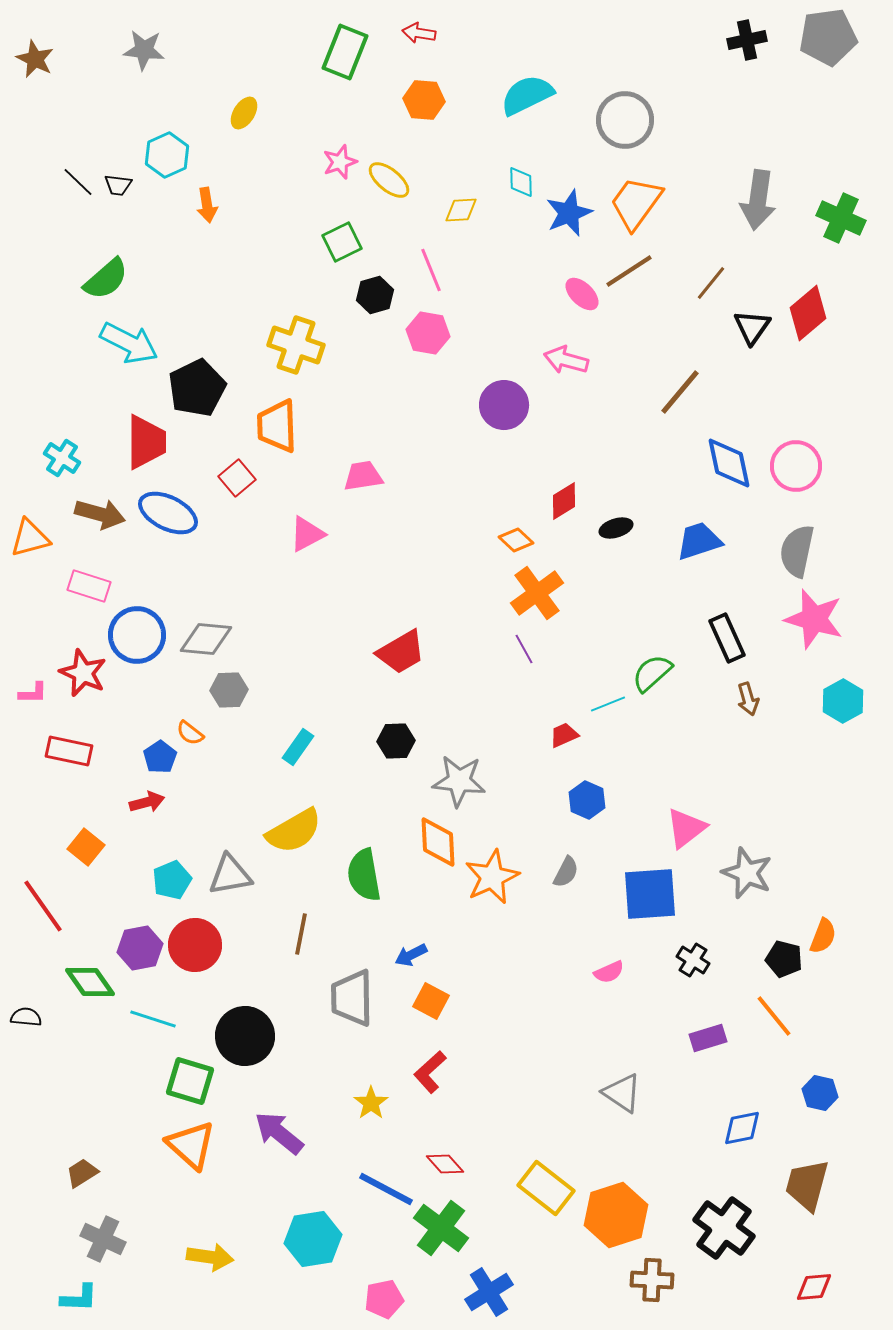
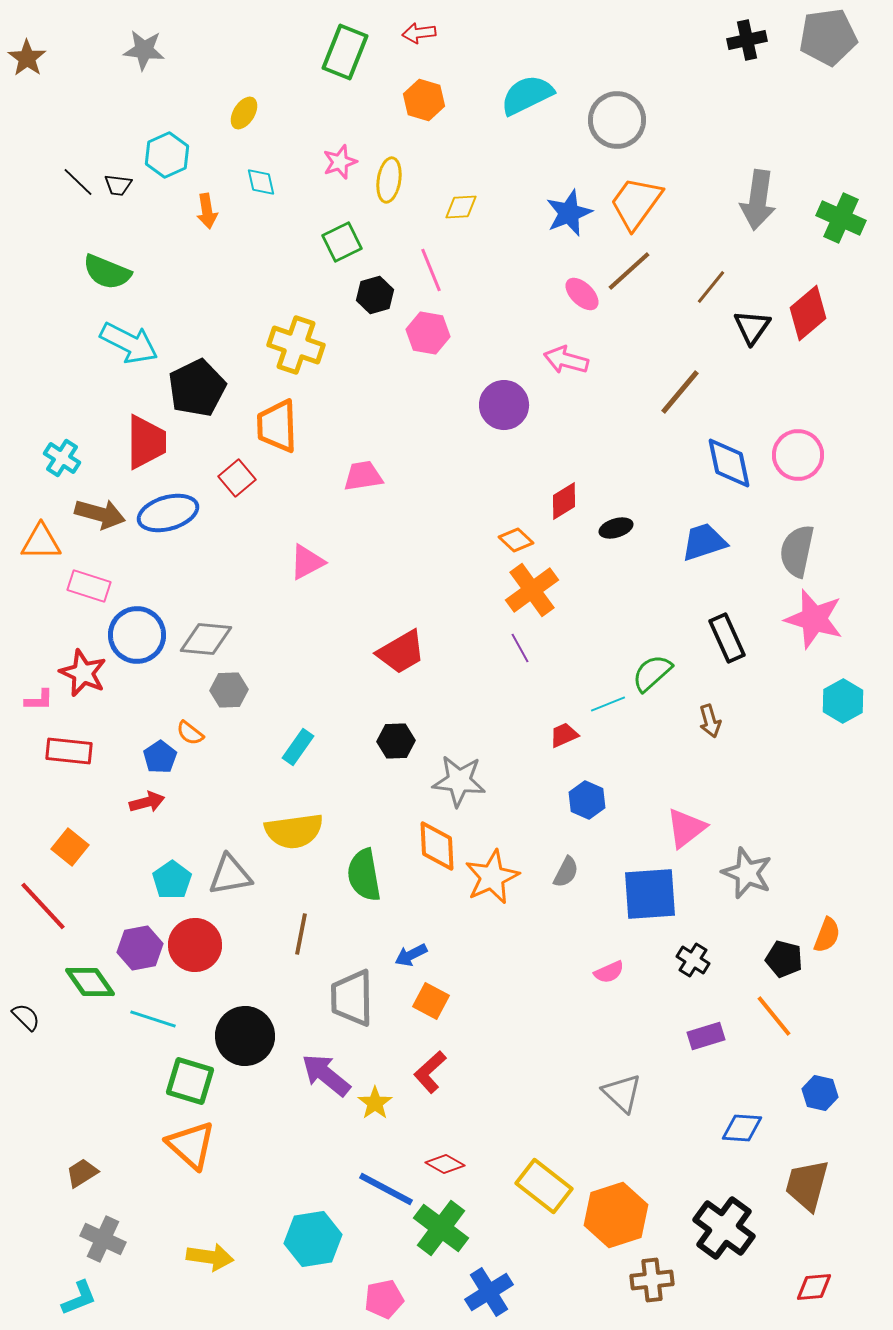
red arrow at (419, 33): rotated 16 degrees counterclockwise
brown star at (35, 59): moved 8 px left, 1 px up; rotated 9 degrees clockwise
orange hexagon at (424, 100): rotated 12 degrees clockwise
gray circle at (625, 120): moved 8 px left
yellow ellipse at (389, 180): rotated 60 degrees clockwise
cyan diamond at (521, 182): moved 260 px left; rotated 12 degrees counterclockwise
orange arrow at (207, 205): moved 6 px down
yellow diamond at (461, 210): moved 3 px up
brown line at (629, 271): rotated 9 degrees counterclockwise
green semicircle at (106, 279): moved 1 px right, 7 px up; rotated 63 degrees clockwise
brown line at (711, 283): moved 4 px down
pink circle at (796, 466): moved 2 px right, 11 px up
blue ellipse at (168, 513): rotated 42 degrees counterclockwise
pink triangle at (307, 534): moved 28 px down
orange triangle at (30, 538): moved 11 px right, 4 px down; rotated 15 degrees clockwise
blue trapezoid at (699, 541): moved 5 px right, 1 px down
orange cross at (537, 593): moved 5 px left, 3 px up
purple line at (524, 649): moved 4 px left, 1 px up
pink L-shape at (33, 693): moved 6 px right, 7 px down
brown arrow at (748, 699): moved 38 px left, 22 px down
red rectangle at (69, 751): rotated 6 degrees counterclockwise
yellow semicircle at (294, 831): rotated 22 degrees clockwise
orange diamond at (438, 842): moved 1 px left, 4 px down
orange square at (86, 847): moved 16 px left
cyan pentagon at (172, 880): rotated 12 degrees counterclockwise
red line at (43, 906): rotated 8 degrees counterclockwise
orange semicircle at (823, 936): moved 4 px right, 1 px up
black semicircle at (26, 1017): rotated 40 degrees clockwise
purple rectangle at (708, 1038): moved 2 px left, 2 px up
gray triangle at (622, 1093): rotated 9 degrees clockwise
yellow star at (371, 1103): moved 4 px right
blue diamond at (742, 1128): rotated 15 degrees clockwise
purple arrow at (279, 1133): moved 47 px right, 58 px up
red diamond at (445, 1164): rotated 18 degrees counterclockwise
yellow rectangle at (546, 1188): moved 2 px left, 2 px up
brown cross at (652, 1280): rotated 9 degrees counterclockwise
cyan L-shape at (79, 1298): rotated 24 degrees counterclockwise
